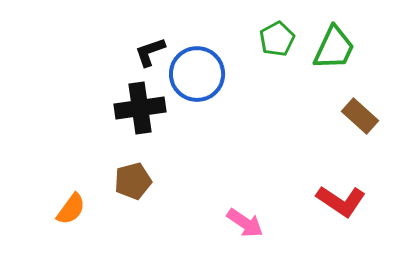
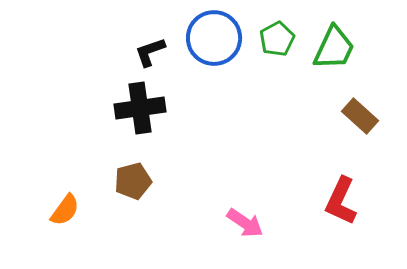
blue circle: moved 17 px right, 36 px up
red L-shape: rotated 81 degrees clockwise
orange semicircle: moved 6 px left, 1 px down
